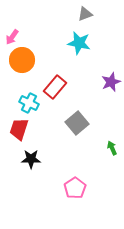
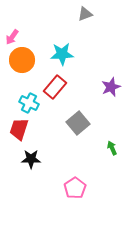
cyan star: moved 17 px left, 11 px down; rotated 15 degrees counterclockwise
purple star: moved 5 px down
gray square: moved 1 px right
